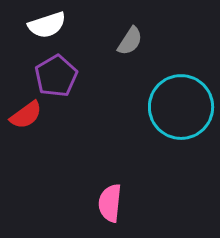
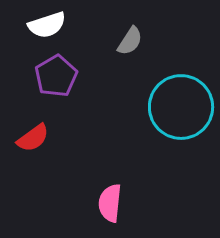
red semicircle: moved 7 px right, 23 px down
